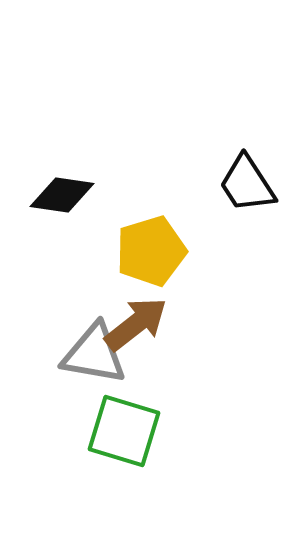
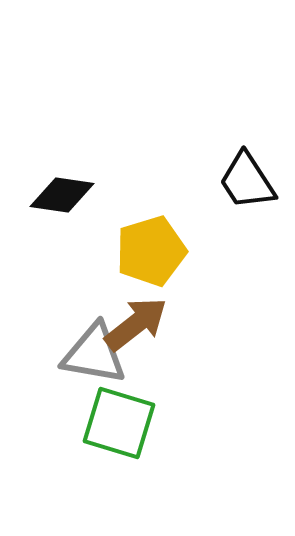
black trapezoid: moved 3 px up
green square: moved 5 px left, 8 px up
